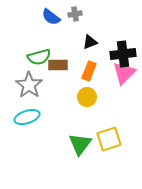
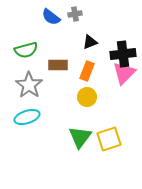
green semicircle: moved 13 px left, 7 px up
orange rectangle: moved 2 px left
green triangle: moved 7 px up
